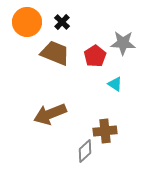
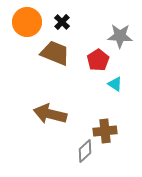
gray star: moved 3 px left, 7 px up
red pentagon: moved 3 px right, 4 px down
brown arrow: rotated 36 degrees clockwise
